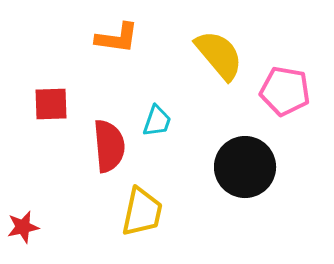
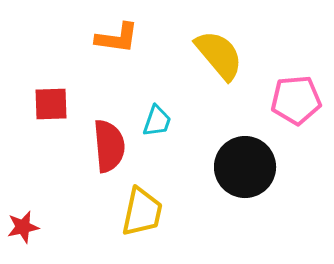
pink pentagon: moved 11 px right, 9 px down; rotated 15 degrees counterclockwise
